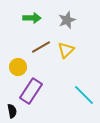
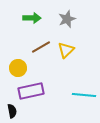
gray star: moved 1 px up
yellow circle: moved 1 px down
purple rectangle: rotated 45 degrees clockwise
cyan line: rotated 40 degrees counterclockwise
